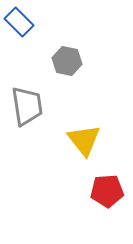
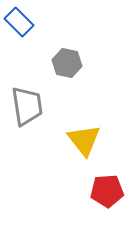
gray hexagon: moved 2 px down
